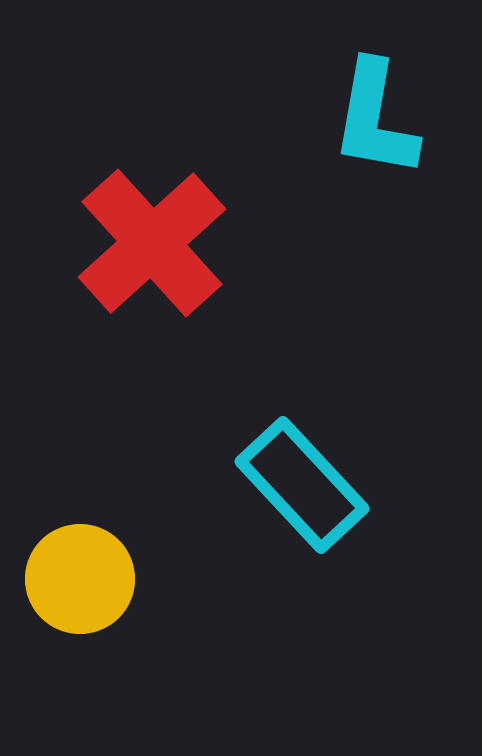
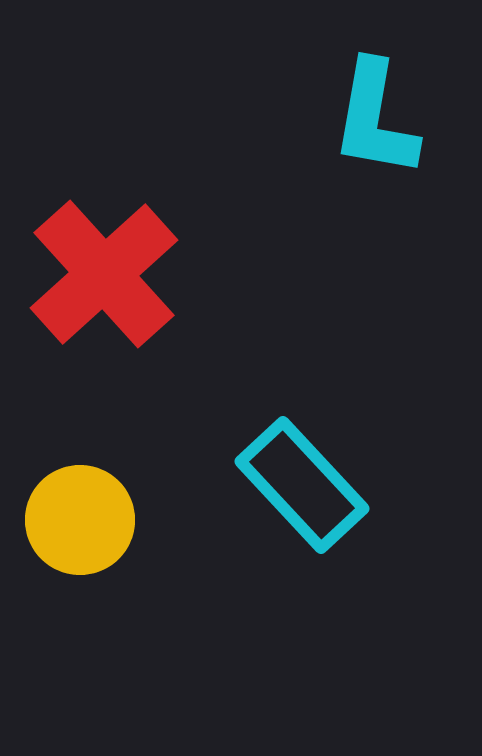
red cross: moved 48 px left, 31 px down
yellow circle: moved 59 px up
